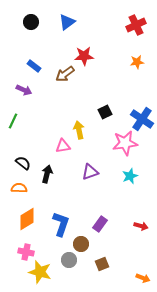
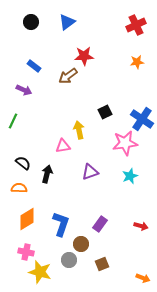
brown arrow: moved 3 px right, 2 px down
